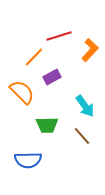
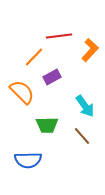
red line: rotated 10 degrees clockwise
